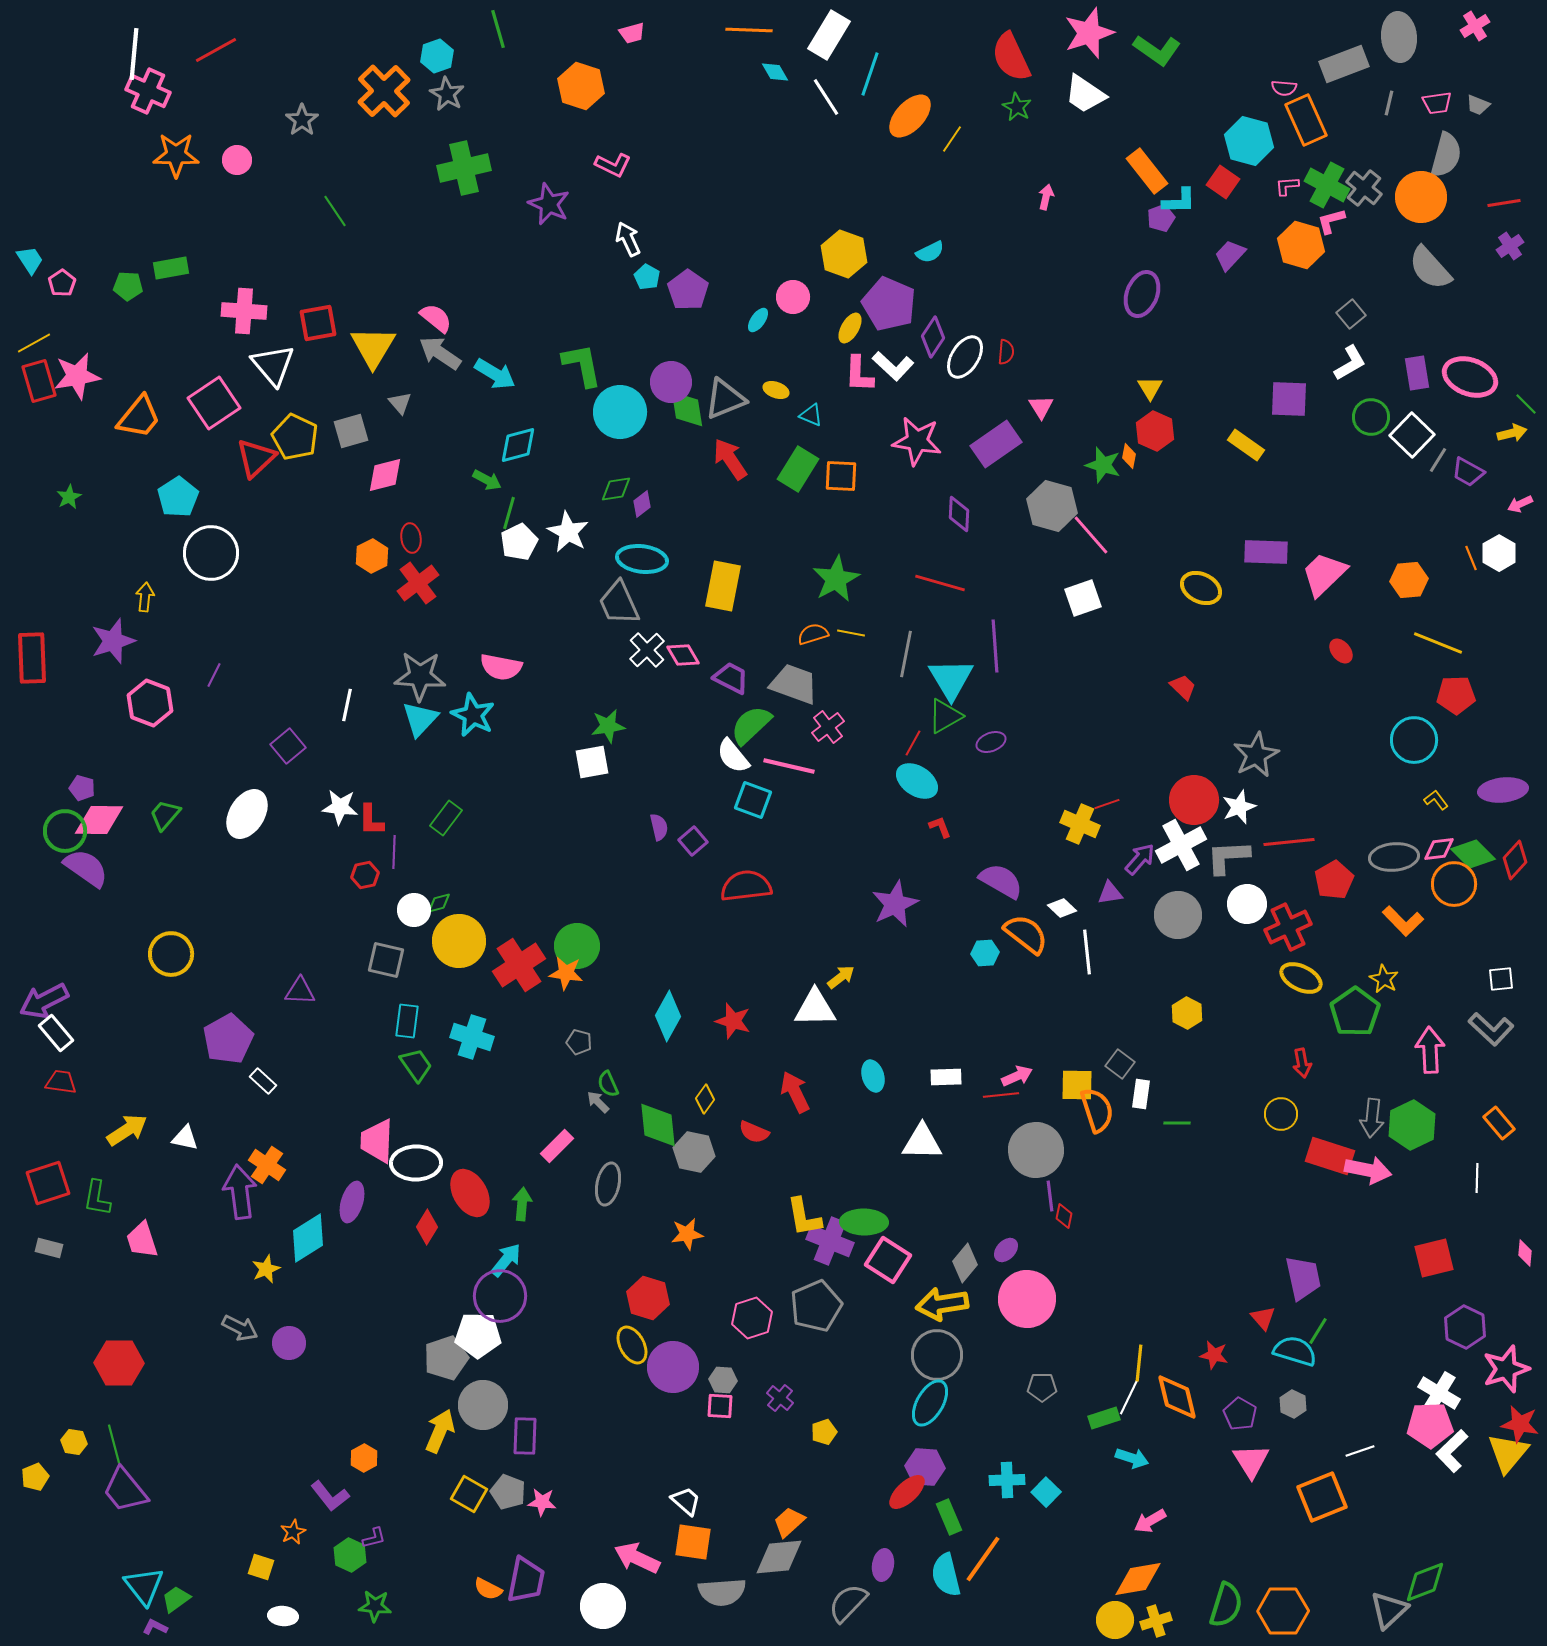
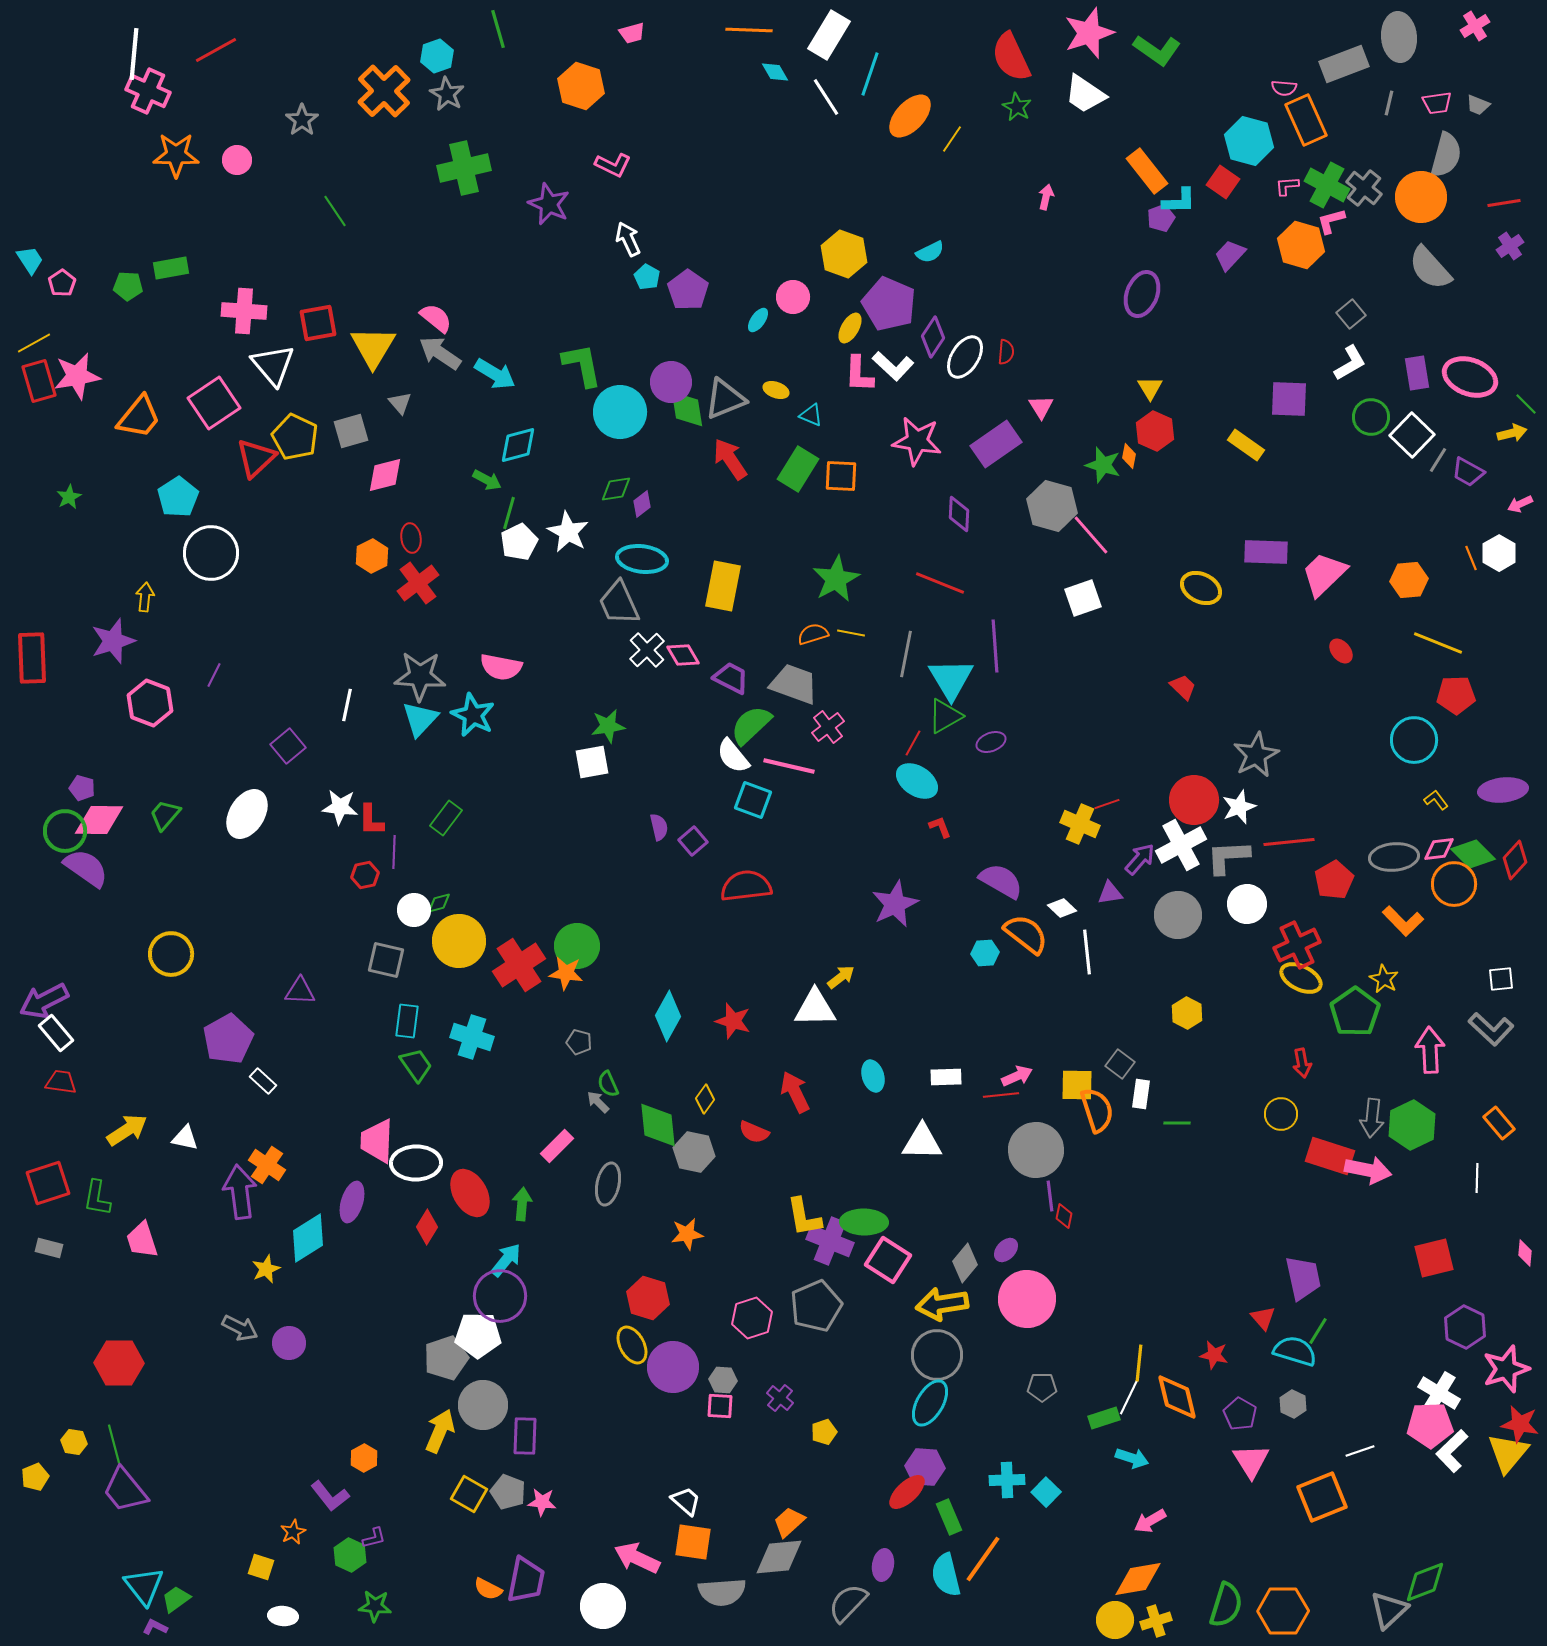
red line at (940, 583): rotated 6 degrees clockwise
red cross at (1288, 927): moved 9 px right, 18 px down
